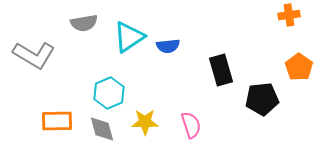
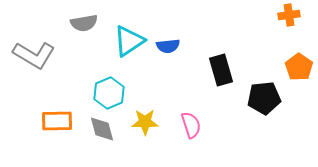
cyan triangle: moved 4 px down
black pentagon: moved 2 px right, 1 px up
